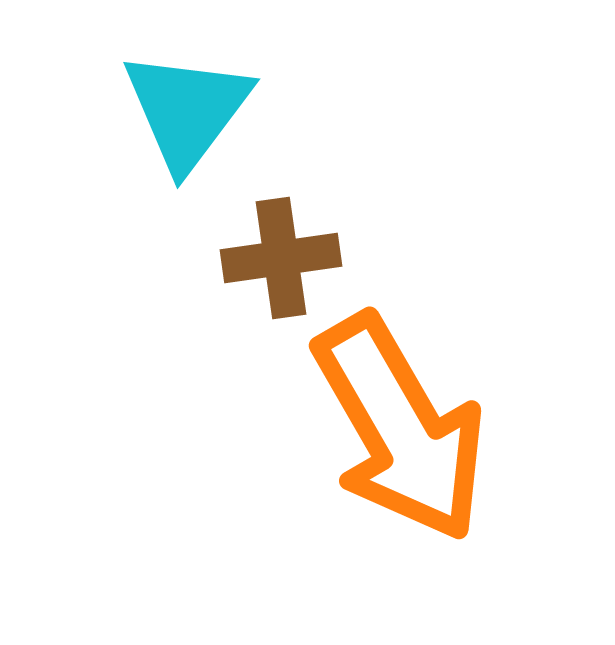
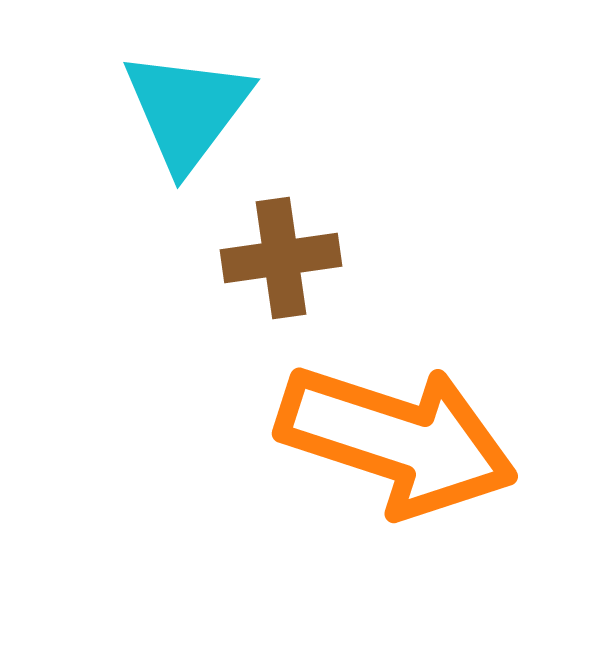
orange arrow: moved 3 px left, 12 px down; rotated 42 degrees counterclockwise
